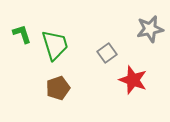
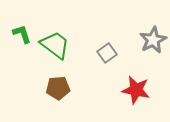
gray star: moved 3 px right, 11 px down; rotated 16 degrees counterclockwise
green trapezoid: rotated 36 degrees counterclockwise
red star: moved 3 px right, 10 px down; rotated 8 degrees counterclockwise
brown pentagon: rotated 15 degrees clockwise
